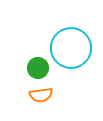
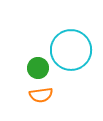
cyan circle: moved 2 px down
